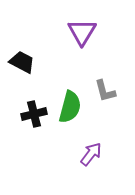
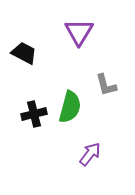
purple triangle: moved 3 px left
black trapezoid: moved 2 px right, 9 px up
gray L-shape: moved 1 px right, 6 px up
purple arrow: moved 1 px left
